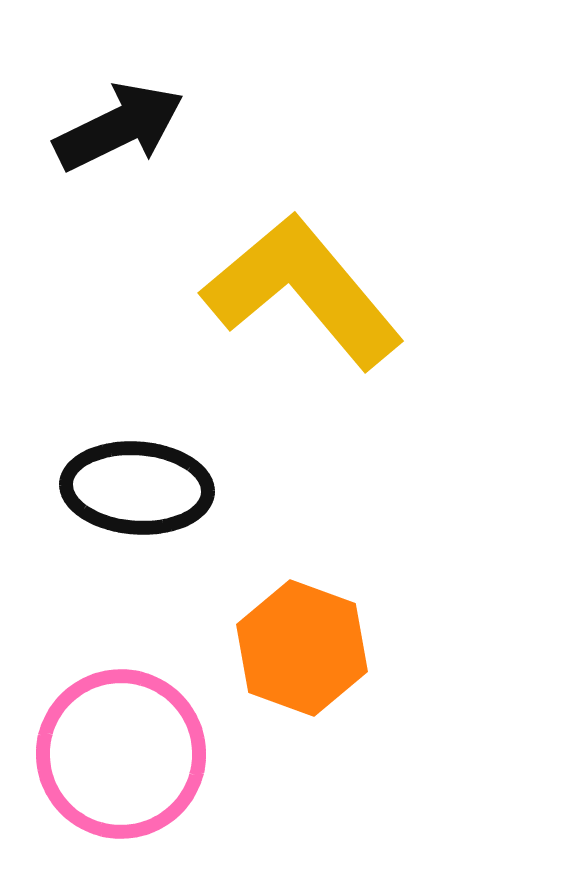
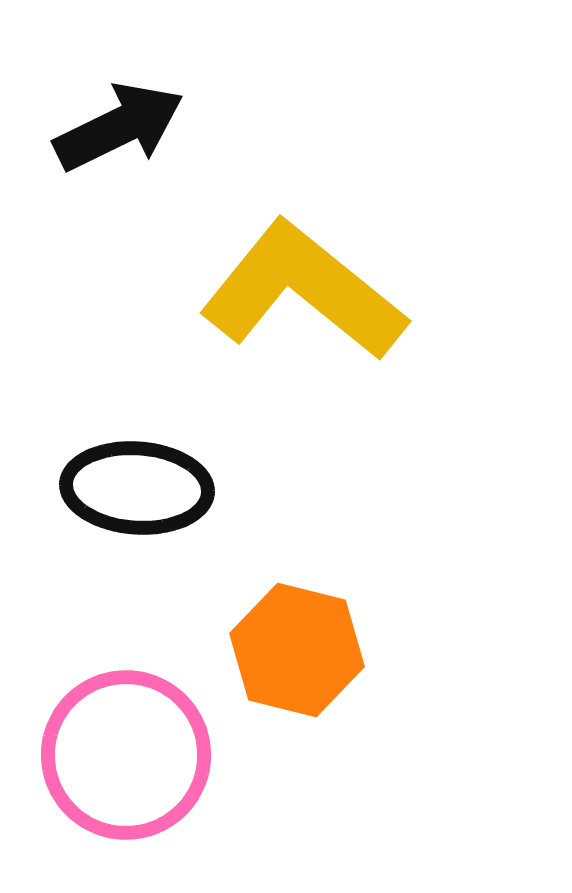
yellow L-shape: rotated 11 degrees counterclockwise
orange hexagon: moved 5 px left, 2 px down; rotated 6 degrees counterclockwise
pink circle: moved 5 px right, 1 px down
